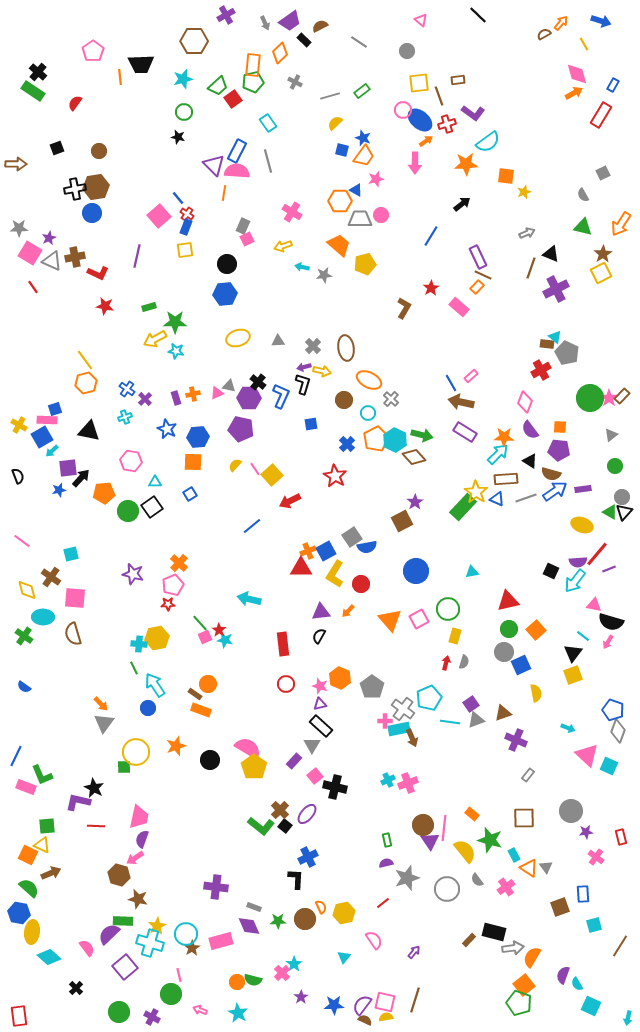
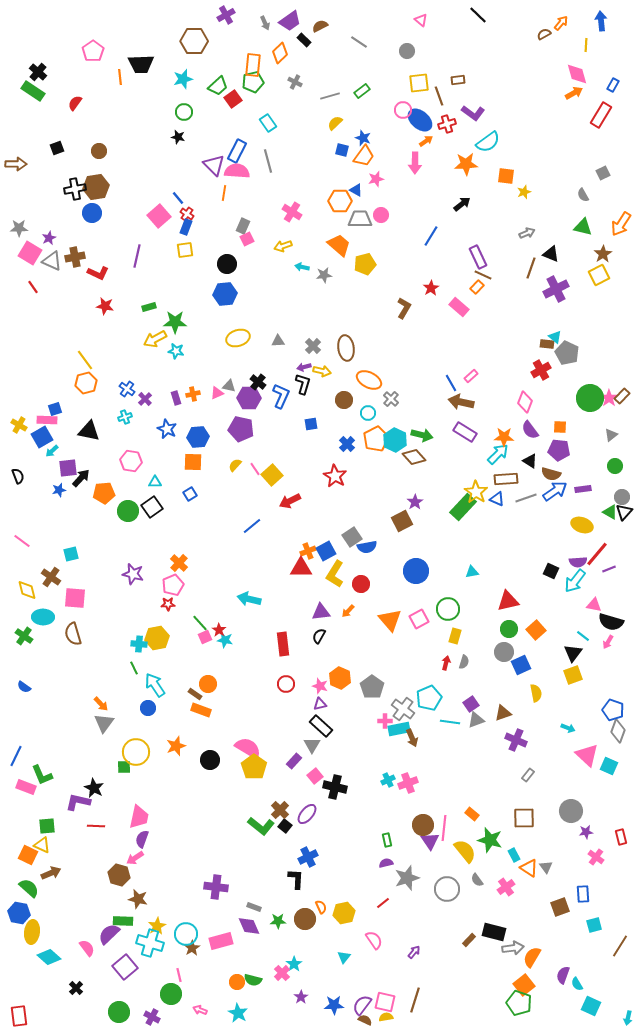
blue arrow at (601, 21): rotated 114 degrees counterclockwise
yellow line at (584, 44): moved 2 px right, 1 px down; rotated 32 degrees clockwise
yellow square at (601, 273): moved 2 px left, 2 px down
